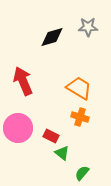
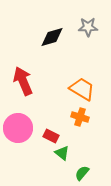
orange trapezoid: moved 3 px right, 1 px down
